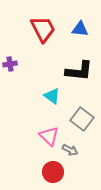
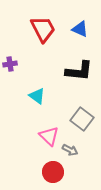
blue triangle: rotated 18 degrees clockwise
cyan triangle: moved 15 px left
